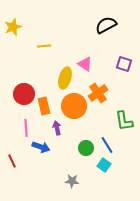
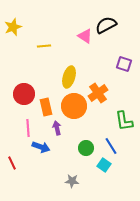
pink triangle: moved 28 px up
yellow ellipse: moved 4 px right, 1 px up
orange rectangle: moved 2 px right, 1 px down
pink line: moved 2 px right
blue line: moved 4 px right, 1 px down
red line: moved 2 px down
